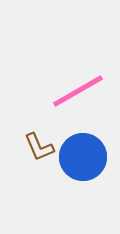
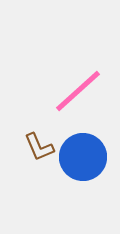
pink line: rotated 12 degrees counterclockwise
